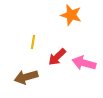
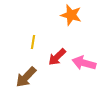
brown arrow: rotated 30 degrees counterclockwise
